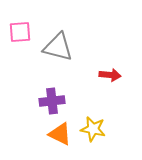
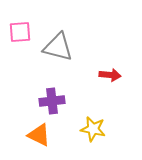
orange triangle: moved 21 px left, 1 px down
